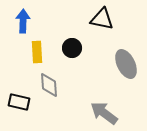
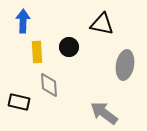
black triangle: moved 5 px down
black circle: moved 3 px left, 1 px up
gray ellipse: moved 1 px left, 1 px down; rotated 36 degrees clockwise
